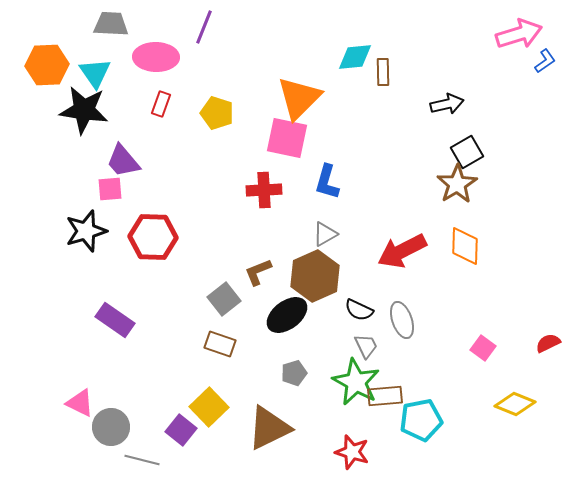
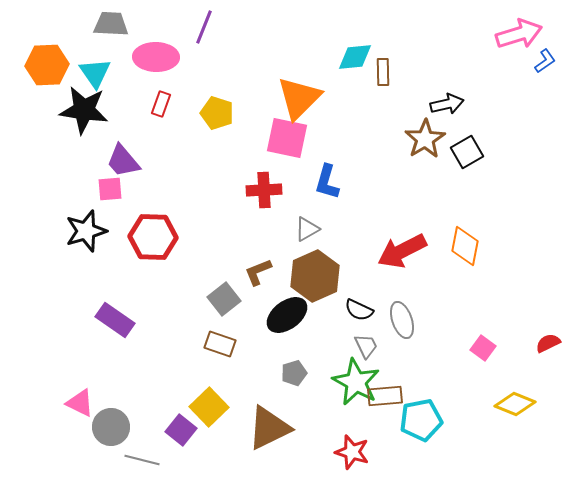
brown star at (457, 184): moved 32 px left, 45 px up
gray triangle at (325, 234): moved 18 px left, 5 px up
orange diamond at (465, 246): rotated 9 degrees clockwise
